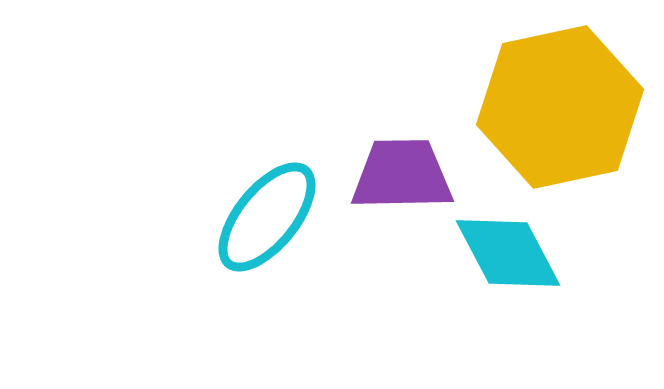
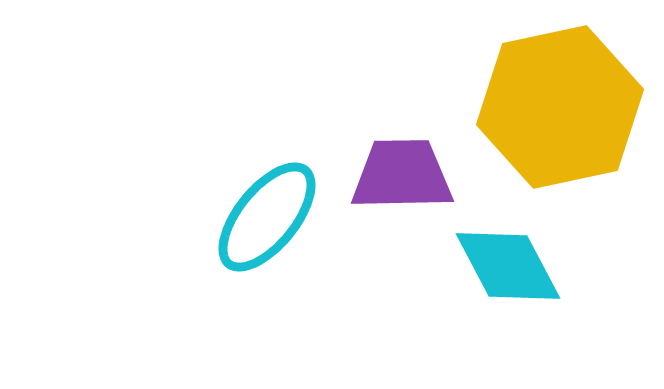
cyan diamond: moved 13 px down
